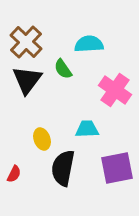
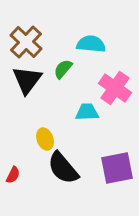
cyan semicircle: moved 2 px right; rotated 8 degrees clockwise
green semicircle: rotated 75 degrees clockwise
pink cross: moved 2 px up
cyan trapezoid: moved 17 px up
yellow ellipse: moved 3 px right
black semicircle: rotated 51 degrees counterclockwise
red semicircle: moved 1 px left, 1 px down
